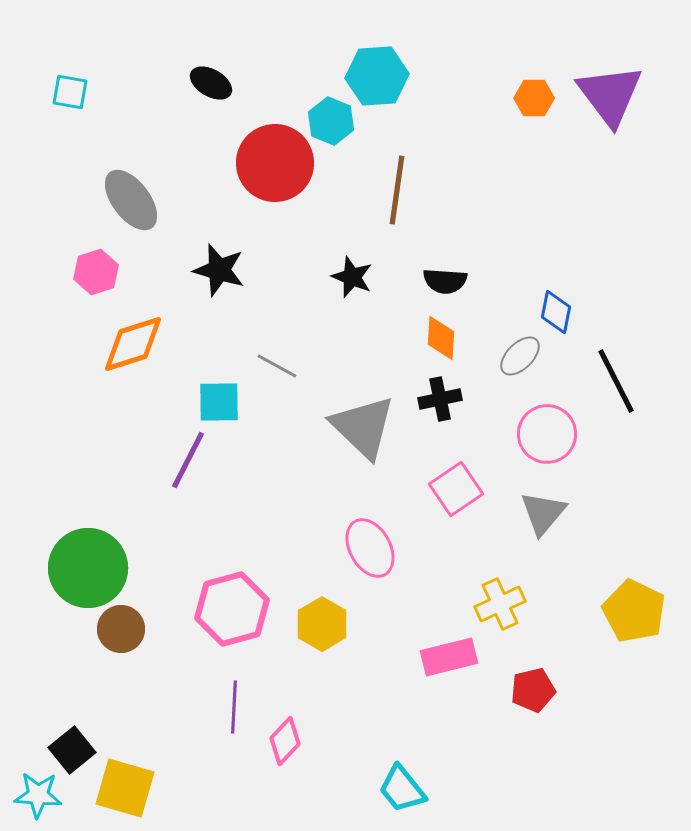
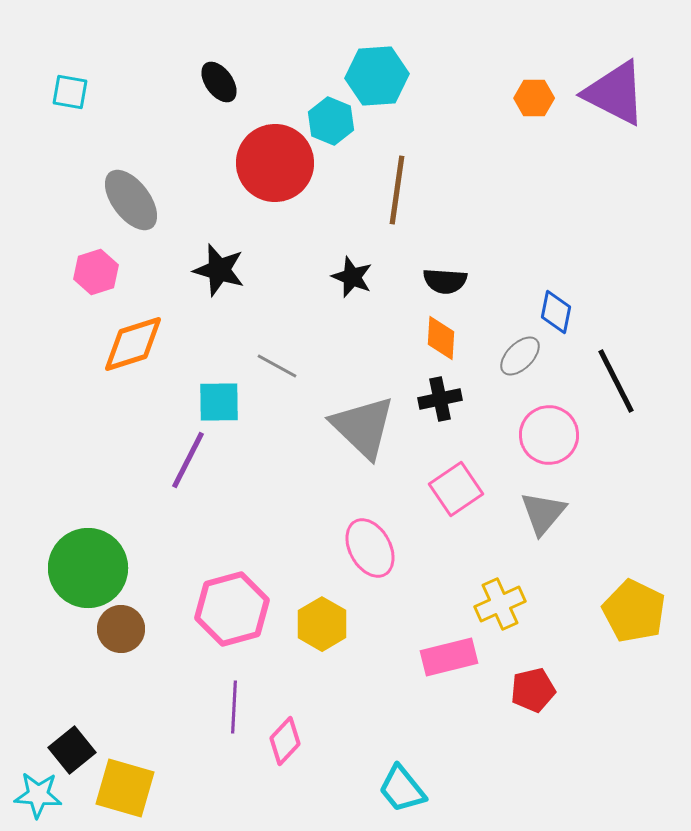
black ellipse at (211, 83): moved 8 px right, 1 px up; rotated 24 degrees clockwise
purple triangle at (610, 95): moved 5 px right, 2 px up; rotated 26 degrees counterclockwise
pink circle at (547, 434): moved 2 px right, 1 px down
